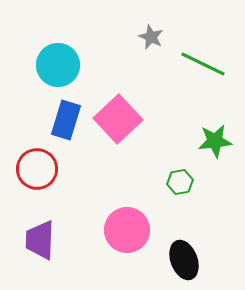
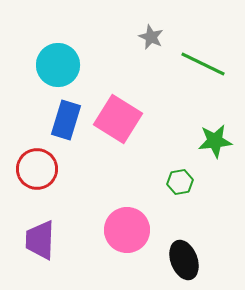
pink square: rotated 15 degrees counterclockwise
